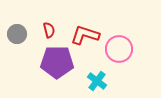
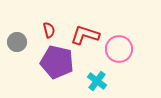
gray circle: moved 8 px down
purple pentagon: rotated 12 degrees clockwise
